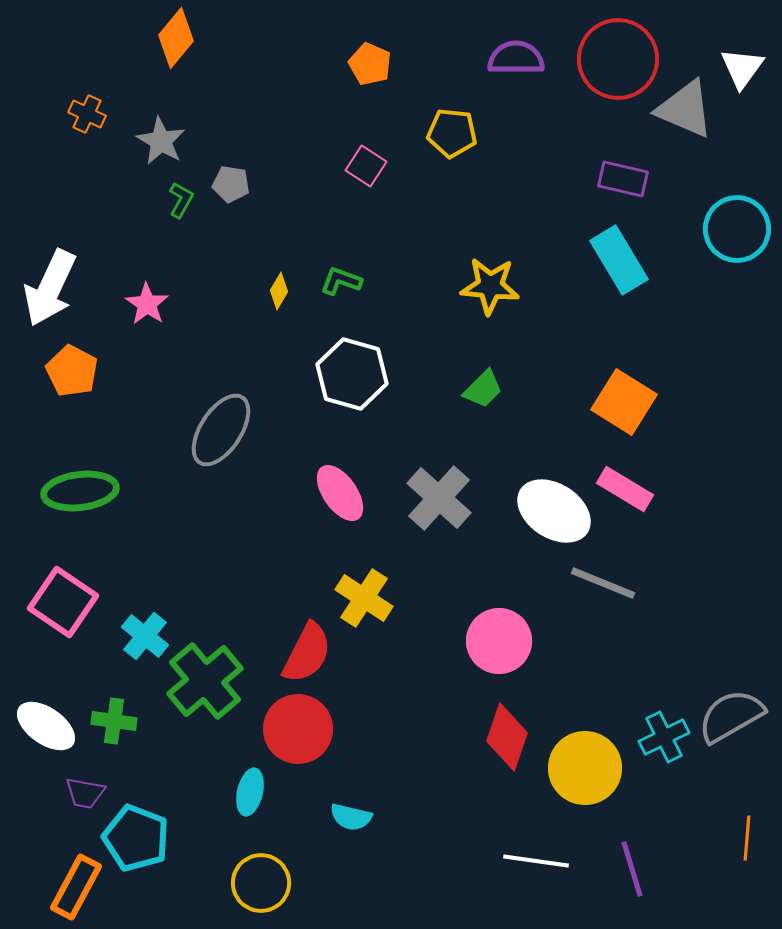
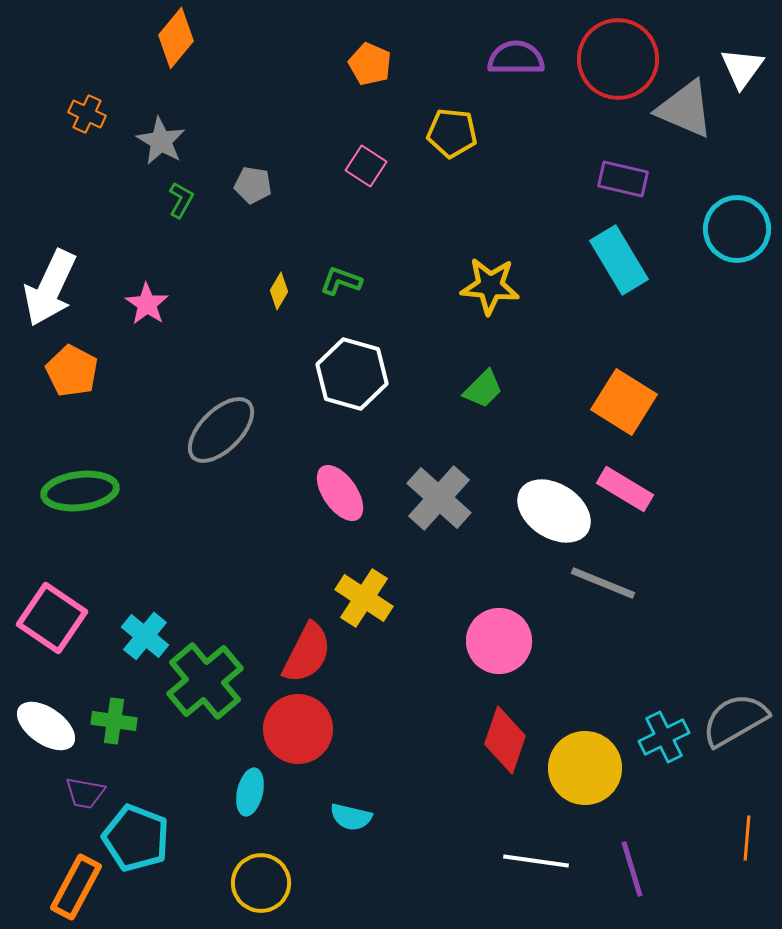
gray pentagon at (231, 184): moved 22 px right, 1 px down
gray ellipse at (221, 430): rotated 12 degrees clockwise
pink square at (63, 602): moved 11 px left, 16 px down
gray semicircle at (731, 716): moved 4 px right, 4 px down
red diamond at (507, 737): moved 2 px left, 3 px down
